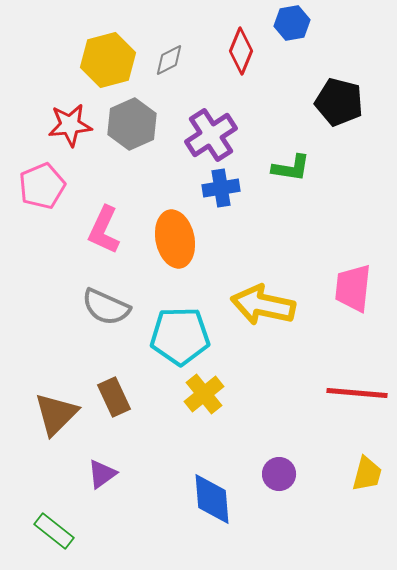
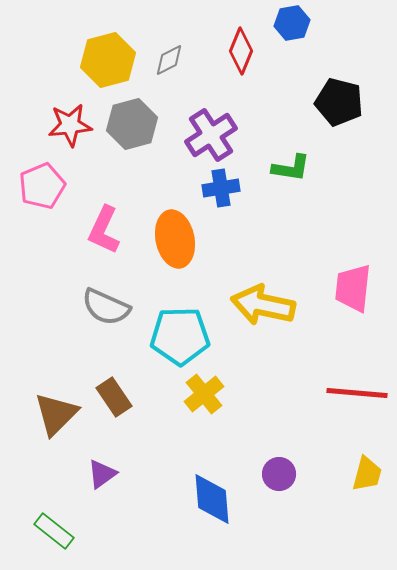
gray hexagon: rotated 9 degrees clockwise
brown rectangle: rotated 9 degrees counterclockwise
